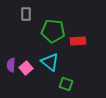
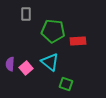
purple semicircle: moved 1 px left, 1 px up
